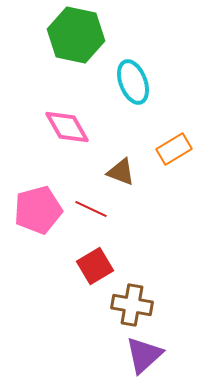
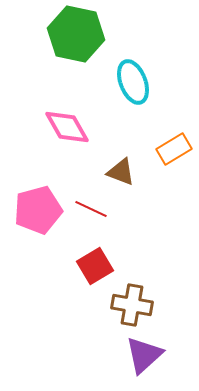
green hexagon: moved 1 px up
